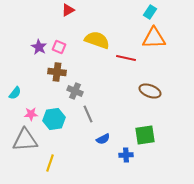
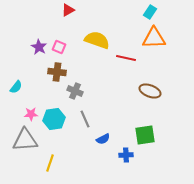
cyan semicircle: moved 1 px right, 6 px up
gray line: moved 3 px left, 5 px down
